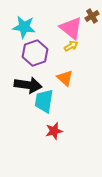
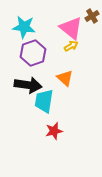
purple hexagon: moved 2 px left
